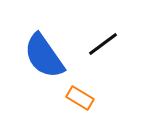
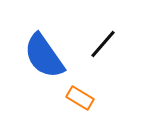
black line: rotated 12 degrees counterclockwise
